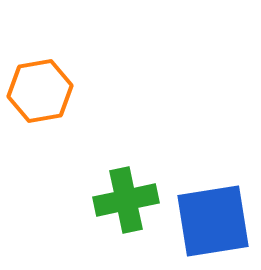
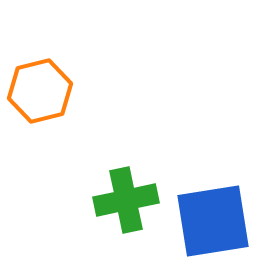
orange hexagon: rotated 4 degrees counterclockwise
